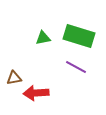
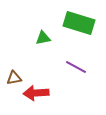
green rectangle: moved 13 px up
